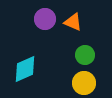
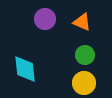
orange triangle: moved 9 px right
cyan diamond: rotated 72 degrees counterclockwise
